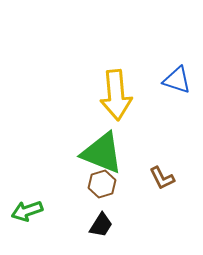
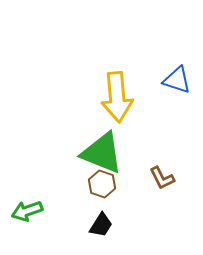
yellow arrow: moved 1 px right, 2 px down
brown hexagon: rotated 24 degrees counterclockwise
